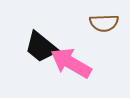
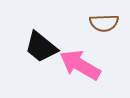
pink arrow: moved 9 px right, 2 px down
